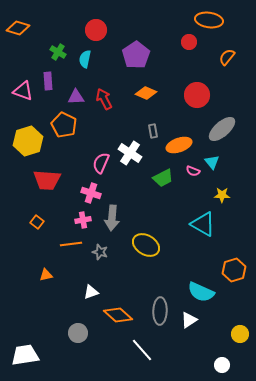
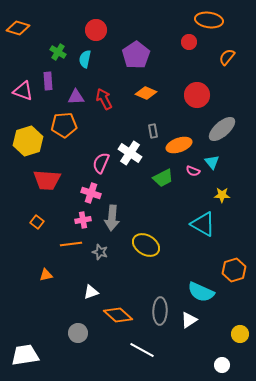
orange pentagon at (64, 125): rotated 30 degrees counterclockwise
white line at (142, 350): rotated 20 degrees counterclockwise
